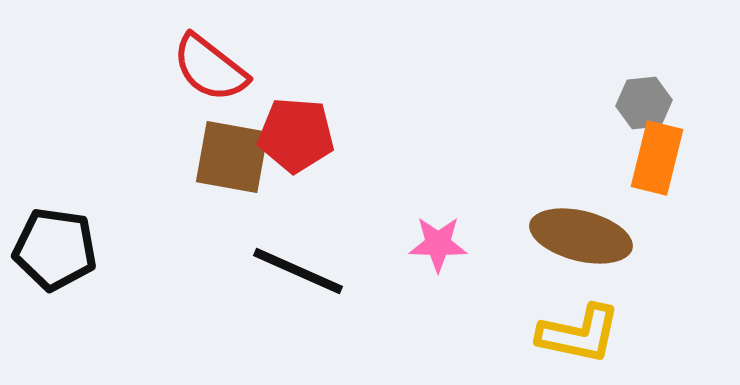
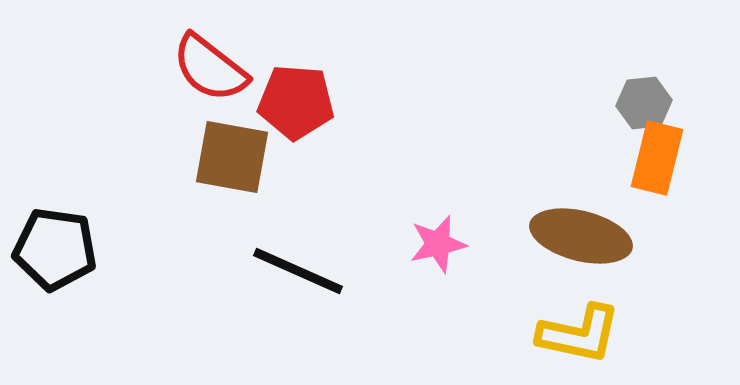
red pentagon: moved 33 px up
pink star: rotated 14 degrees counterclockwise
